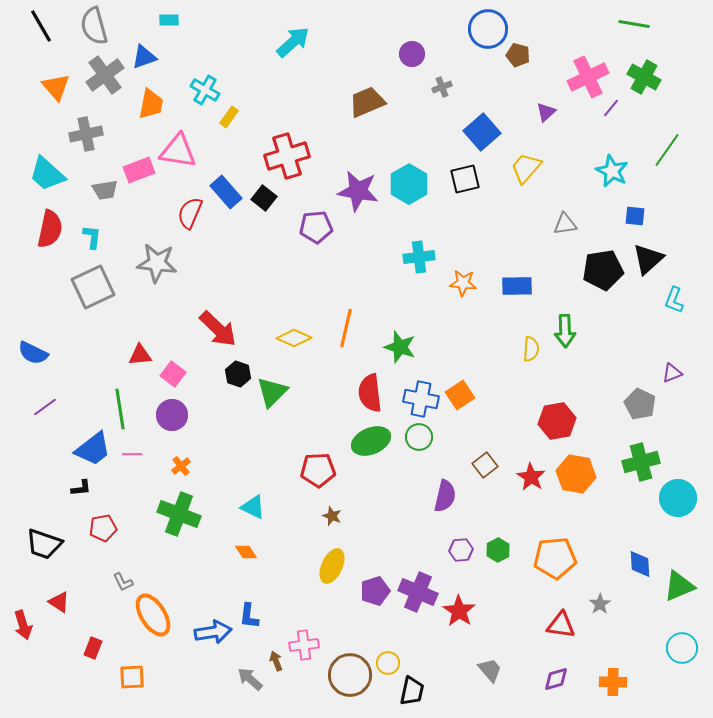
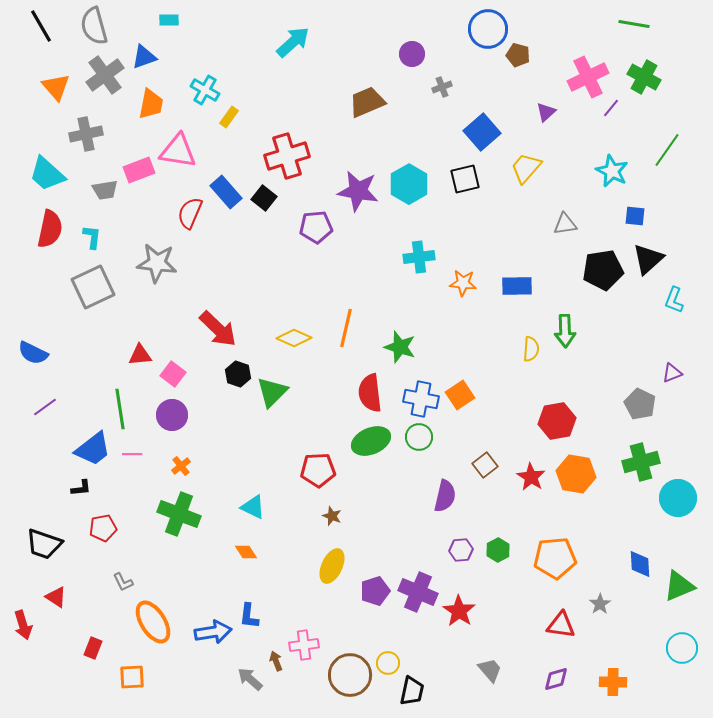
red triangle at (59, 602): moved 3 px left, 5 px up
orange ellipse at (153, 615): moved 7 px down
